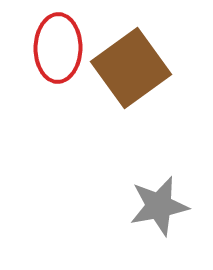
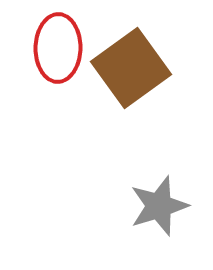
gray star: rotated 6 degrees counterclockwise
